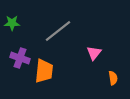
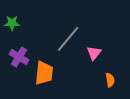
gray line: moved 10 px right, 8 px down; rotated 12 degrees counterclockwise
purple cross: moved 1 px left, 1 px up; rotated 12 degrees clockwise
orange trapezoid: moved 2 px down
orange semicircle: moved 3 px left, 2 px down
